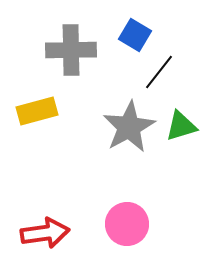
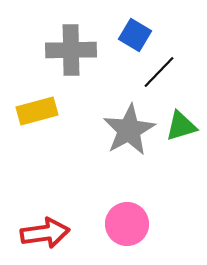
black line: rotated 6 degrees clockwise
gray star: moved 3 px down
